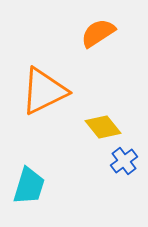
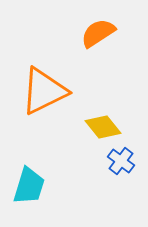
blue cross: moved 3 px left; rotated 16 degrees counterclockwise
